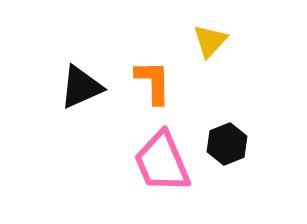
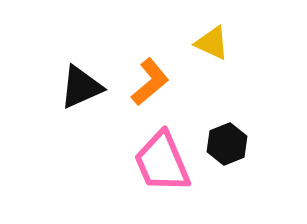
yellow triangle: moved 2 px right, 2 px down; rotated 48 degrees counterclockwise
orange L-shape: moved 3 px left; rotated 51 degrees clockwise
